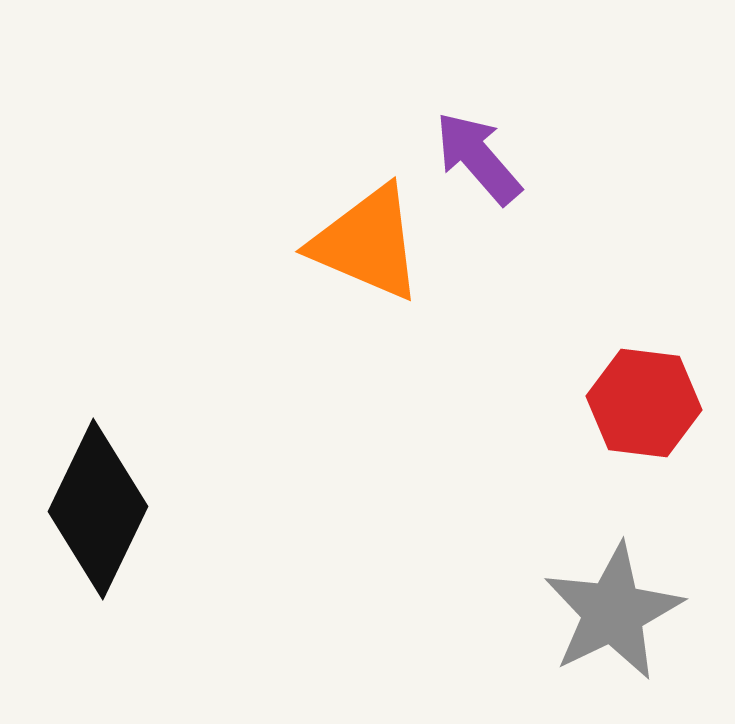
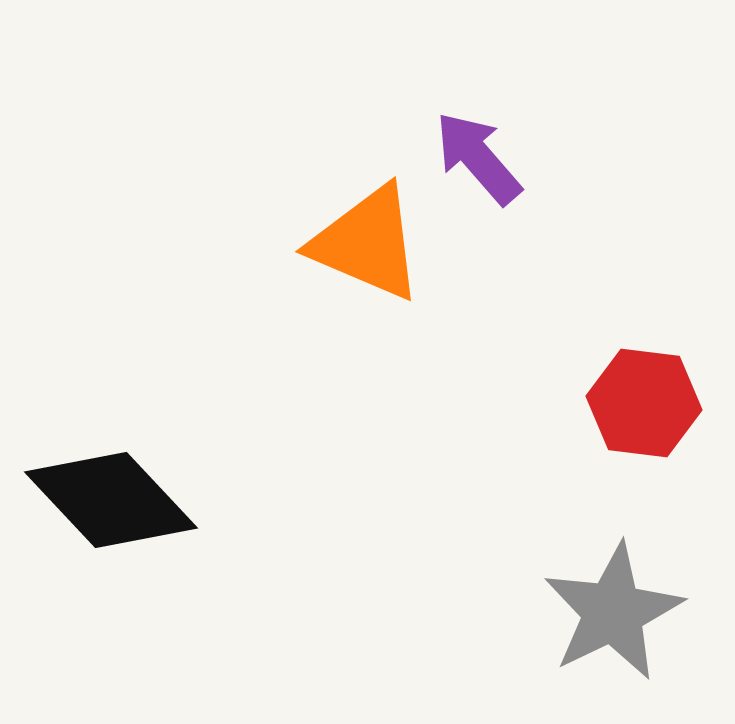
black diamond: moved 13 px right, 9 px up; rotated 69 degrees counterclockwise
